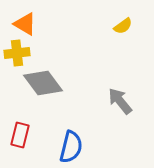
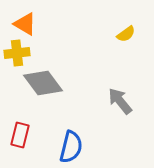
yellow semicircle: moved 3 px right, 8 px down
